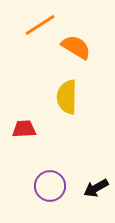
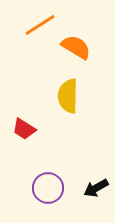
yellow semicircle: moved 1 px right, 1 px up
red trapezoid: rotated 145 degrees counterclockwise
purple circle: moved 2 px left, 2 px down
